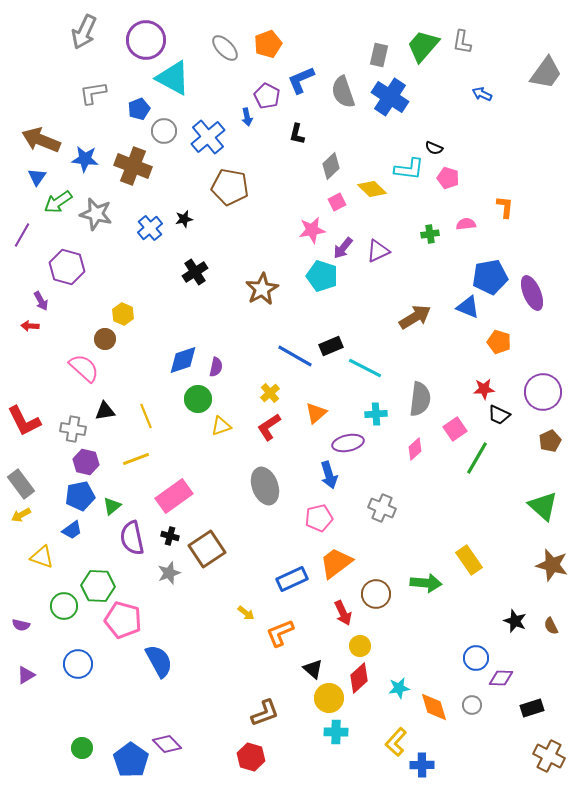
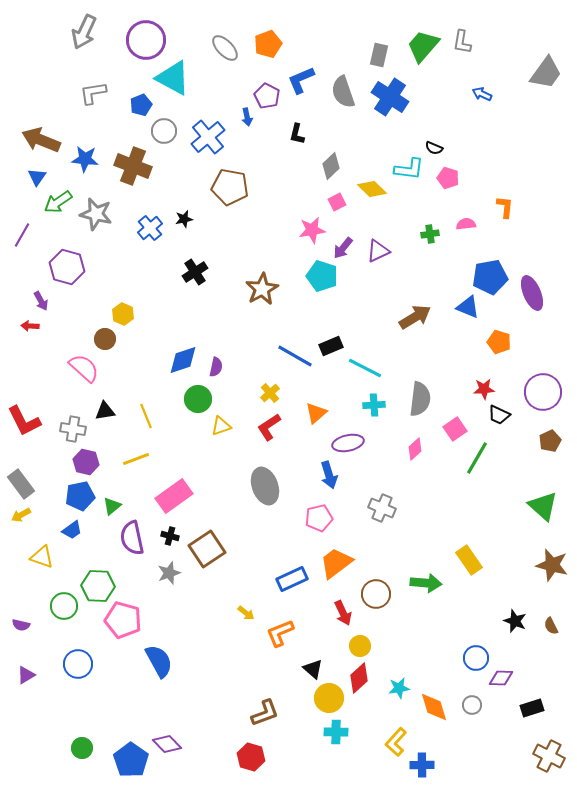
blue pentagon at (139, 109): moved 2 px right, 4 px up
cyan cross at (376, 414): moved 2 px left, 9 px up
